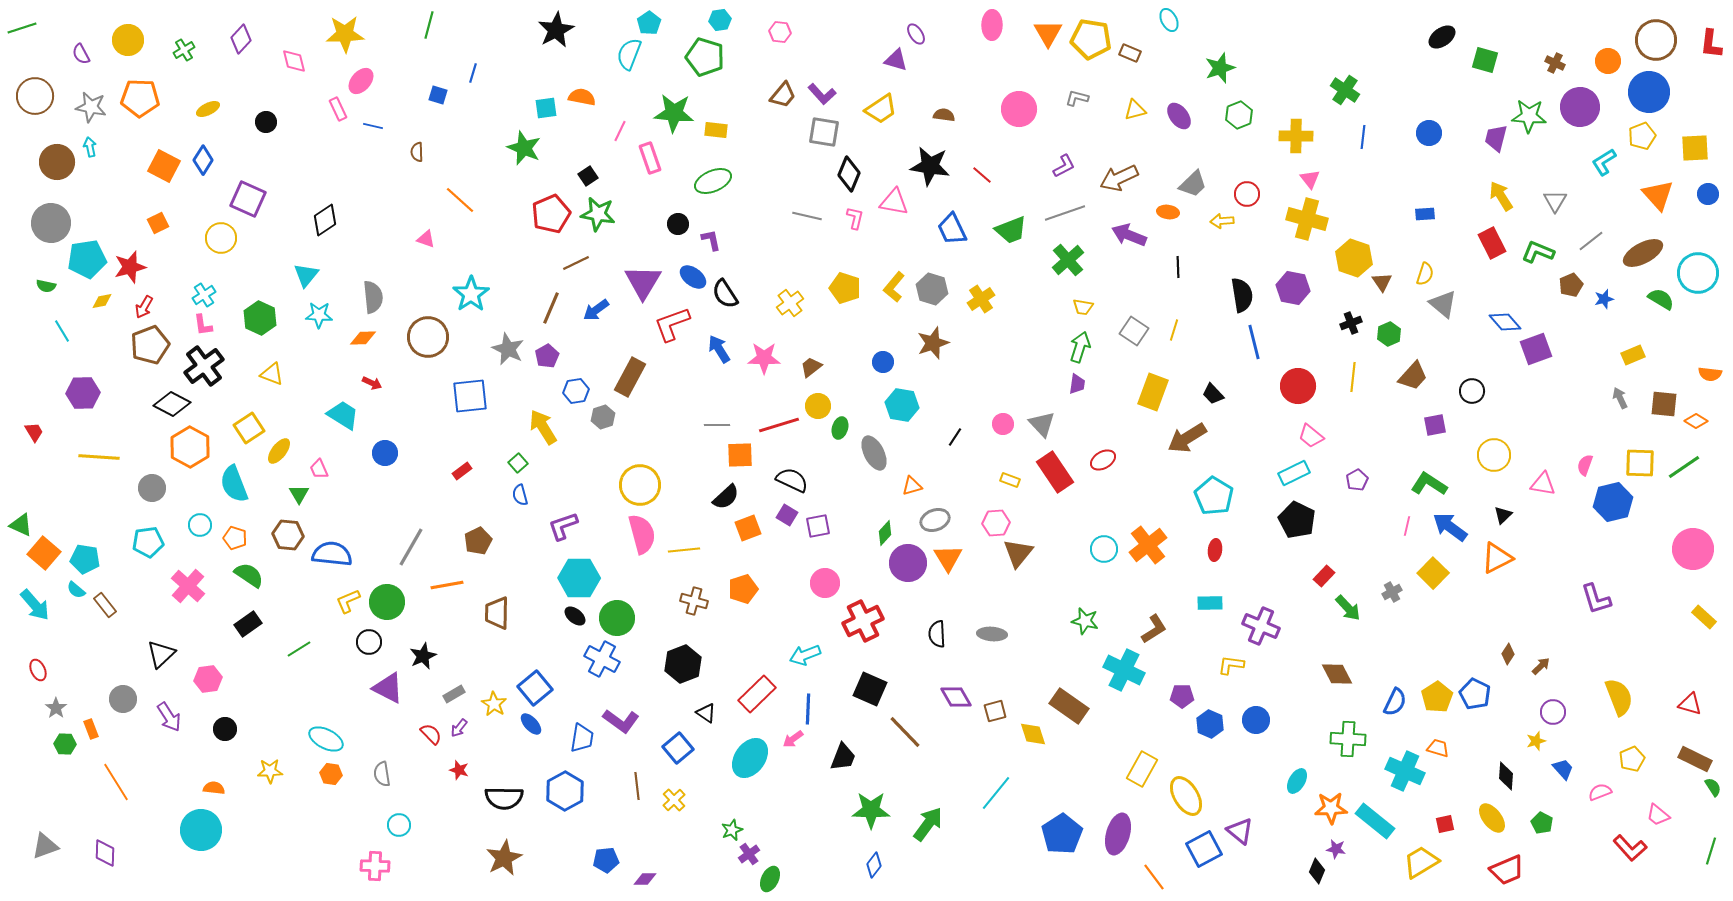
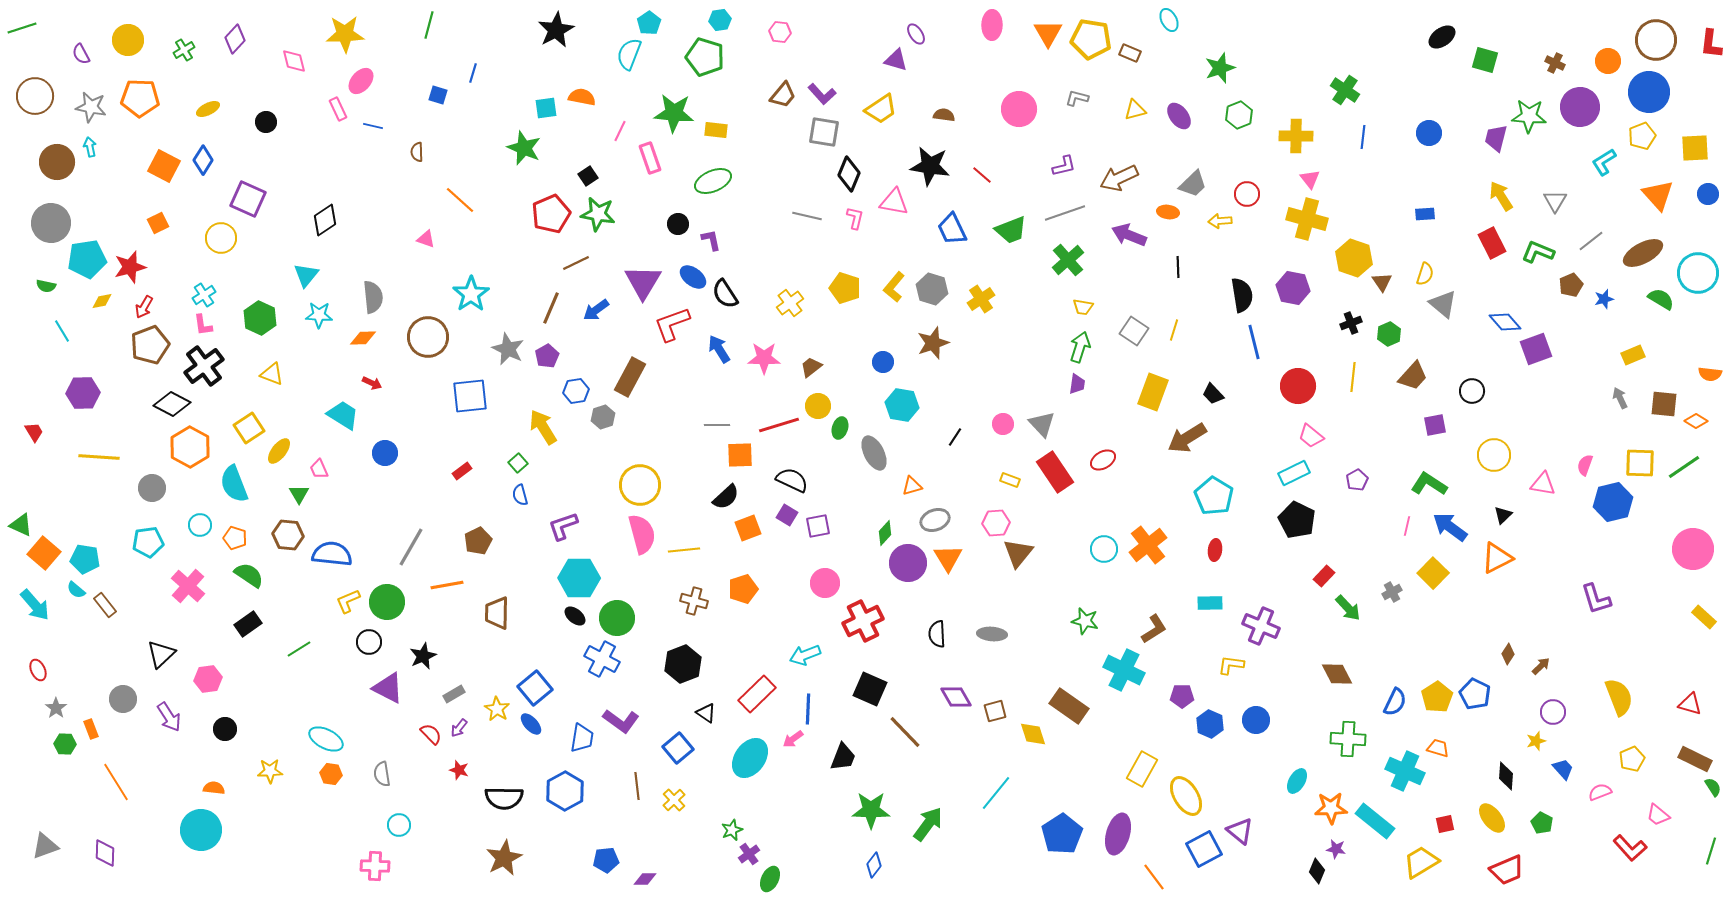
purple diamond at (241, 39): moved 6 px left
purple L-shape at (1064, 166): rotated 15 degrees clockwise
yellow arrow at (1222, 221): moved 2 px left
yellow star at (494, 704): moved 3 px right, 5 px down
